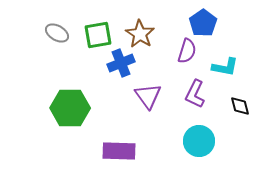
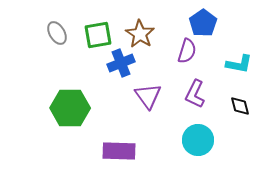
gray ellipse: rotated 30 degrees clockwise
cyan L-shape: moved 14 px right, 3 px up
cyan circle: moved 1 px left, 1 px up
